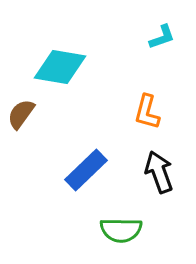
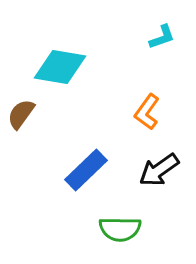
orange L-shape: rotated 21 degrees clockwise
black arrow: moved 2 px up; rotated 105 degrees counterclockwise
green semicircle: moved 1 px left, 1 px up
